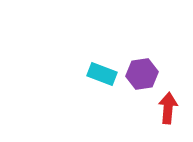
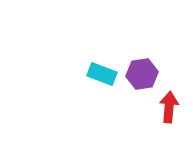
red arrow: moved 1 px right, 1 px up
